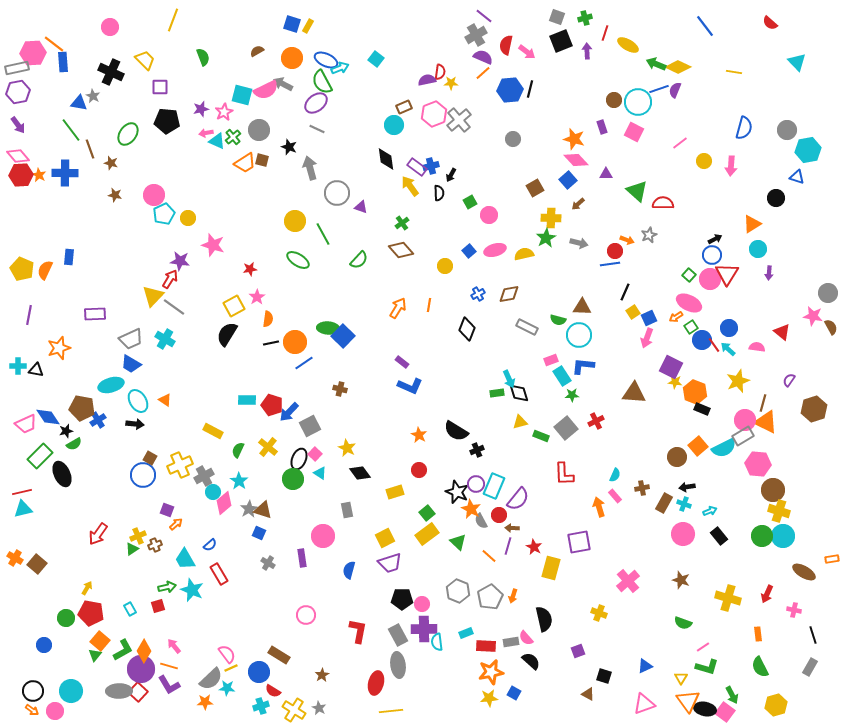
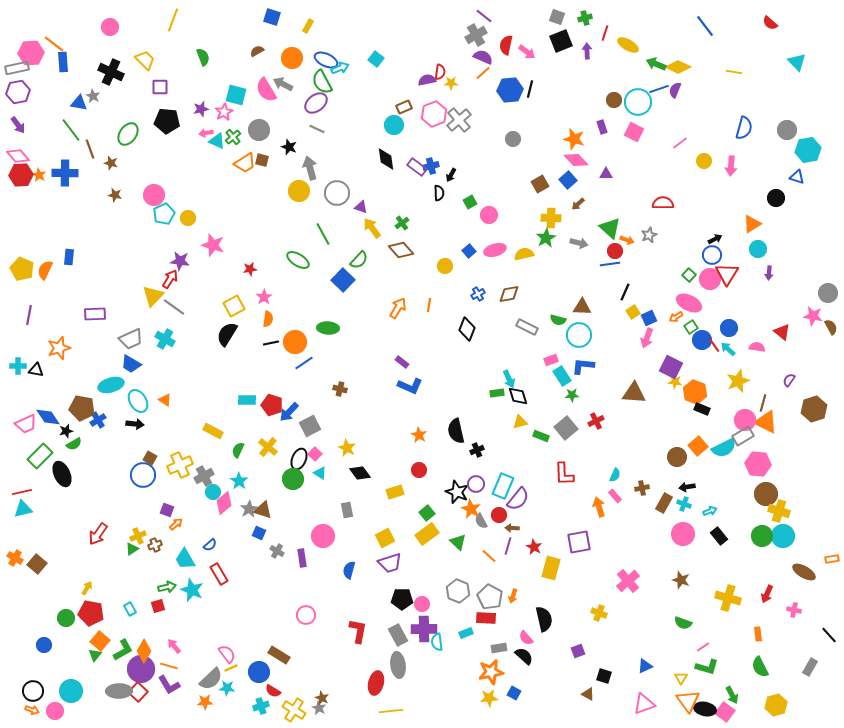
blue square at (292, 24): moved 20 px left, 7 px up
pink hexagon at (33, 53): moved 2 px left
pink semicircle at (266, 90): rotated 85 degrees clockwise
cyan square at (242, 95): moved 6 px left
yellow arrow at (410, 186): moved 38 px left, 42 px down
brown square at (535, 188): moved 5 px right, 4 px up
green triangle at (637, 191): moved 27 px left, 37 px down
yellow circle at (295, 221): moved 4 px right, 30 px up
pink star at (257, 297): moved 7 px right
blue square at (343, 336): moved 56 px up
black diamond at (519, 393): moved 1 px left, 3 px down
black semicircle at (456, 431): rotated 45 degrees clockwise
cyan rectangle at (494, 486): moved 9 px right
brown circle at (773, 490): moved 7 px left, 4 px down
gray cross at (268, 563): moved 9 px right, 12 px up
gray pentagon at (490, 597): rotated 15 degrees counterclockwise
black line at (813, 635): moved 16 px right; rotated 24 degrees counterclockwise
gray rectangle at (511, 642): moved 12 px left, 6 px down
red rectangle at (486, 646): moved 28 px up
black semicircle at (531, 661): moved 7 px left, 5 px up
brown star at (322, 675): moved 23 px down; rotated 16 degrees counterclockwise
orange arrow at (32, 710): rotated 16 degrees counterclockwise
